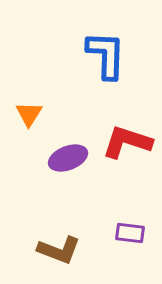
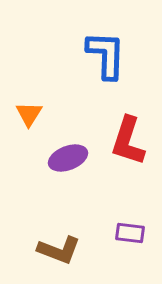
red L-shape: moved 1 px right, 1 px up; rotated 90 degrees counterclockwise
